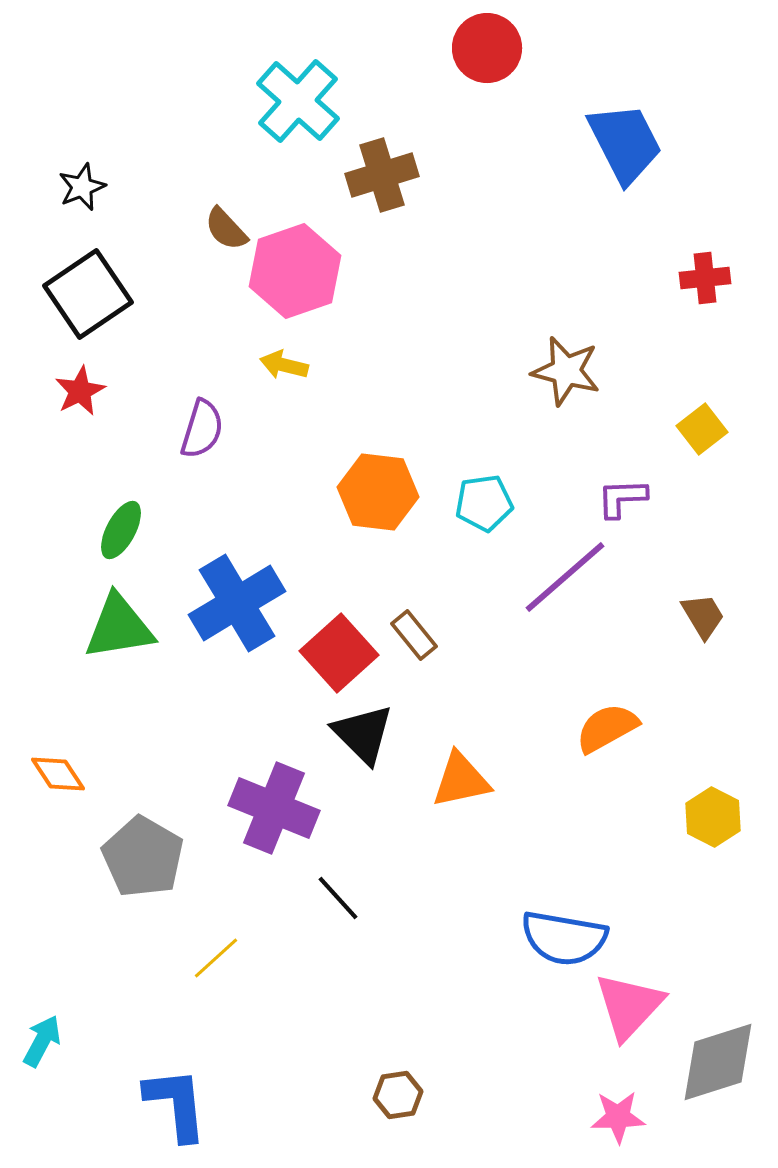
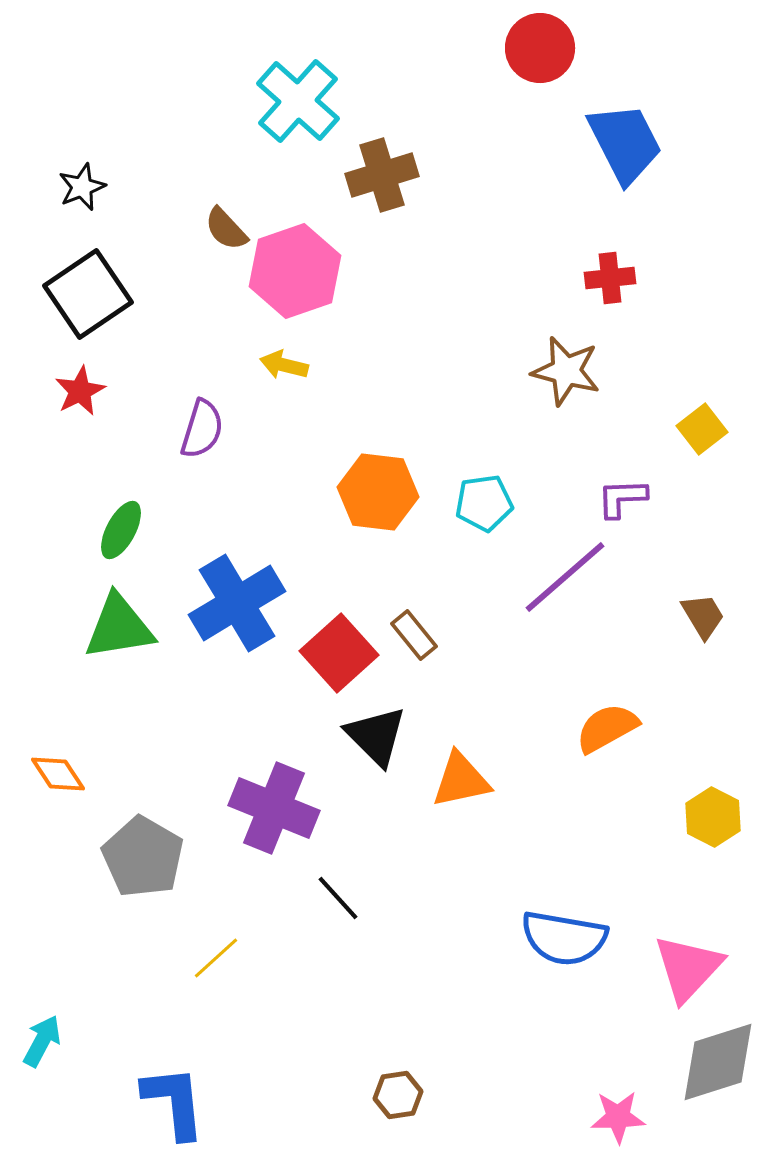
red circle: moved 53 px right
red cross: moved 95 px left
black triangle: moved 13 px right, 2 px down
pink triangle: moved 59 px right, 38 px up
blue L-shape: moved 2 px left, 2 px up
